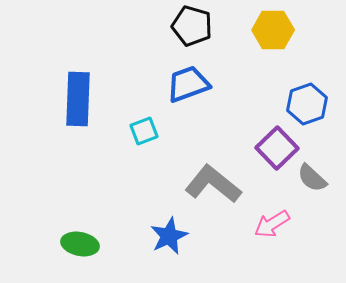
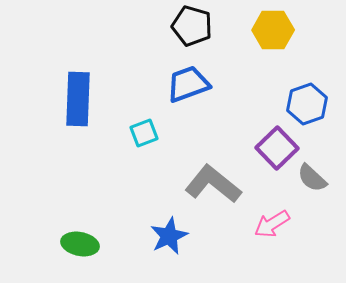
cyan square: moved 2 px down
